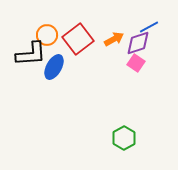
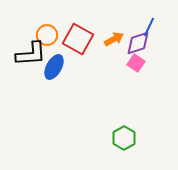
blue line: rotated 36 degrees counterclockwise
red square: rotated 24 degrees counterclockwise
